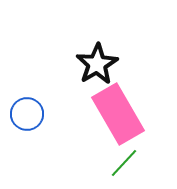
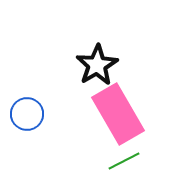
black star: moved 1 px down
green line: moved 2 px up; rotated 20 degrees clockwise
